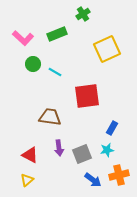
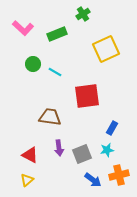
pink L-shape: moved 10 px up
yellow square: moved 1 px left
